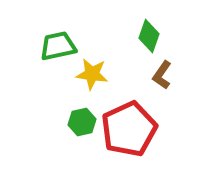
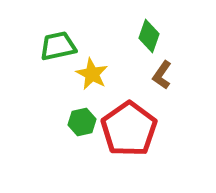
yellow star: rotated 20 degrees clockwise
red pentagon: rotated 10 degrees counterclockwise
